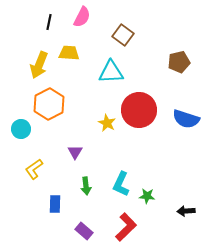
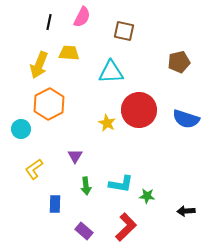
brown square: moved 1 px right, 4 px up; rotated 25 degrees counterclockwise
purple triangle: moved 4 px down
cyan L-shape: rotated 105 degrees counterclockwise
